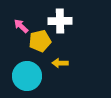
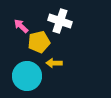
white cross: rotated 20 degrees clockwise
yellow pentagon: moved 1 px left, 1 px down
yellow arrow: moved 6 px left
